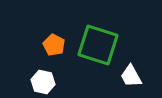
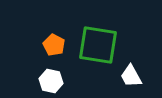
green square: rotated 9 degrees counterclockwise
white hexagon: moved 8 px right, 1 px up
